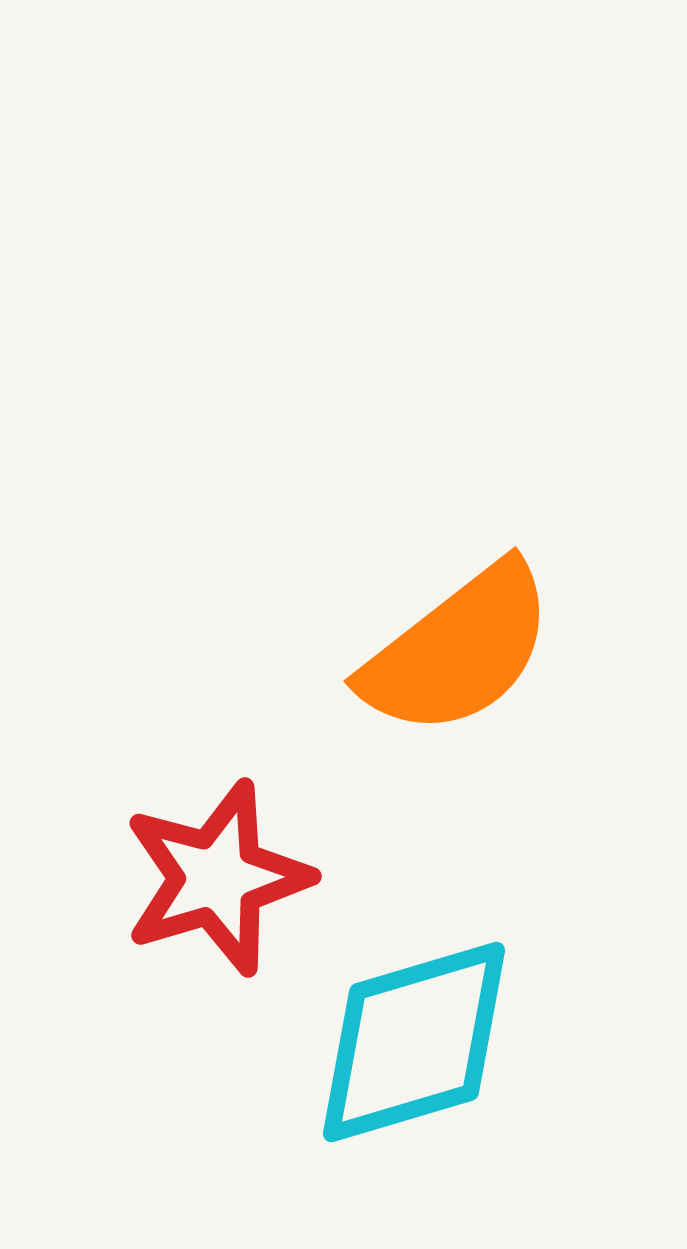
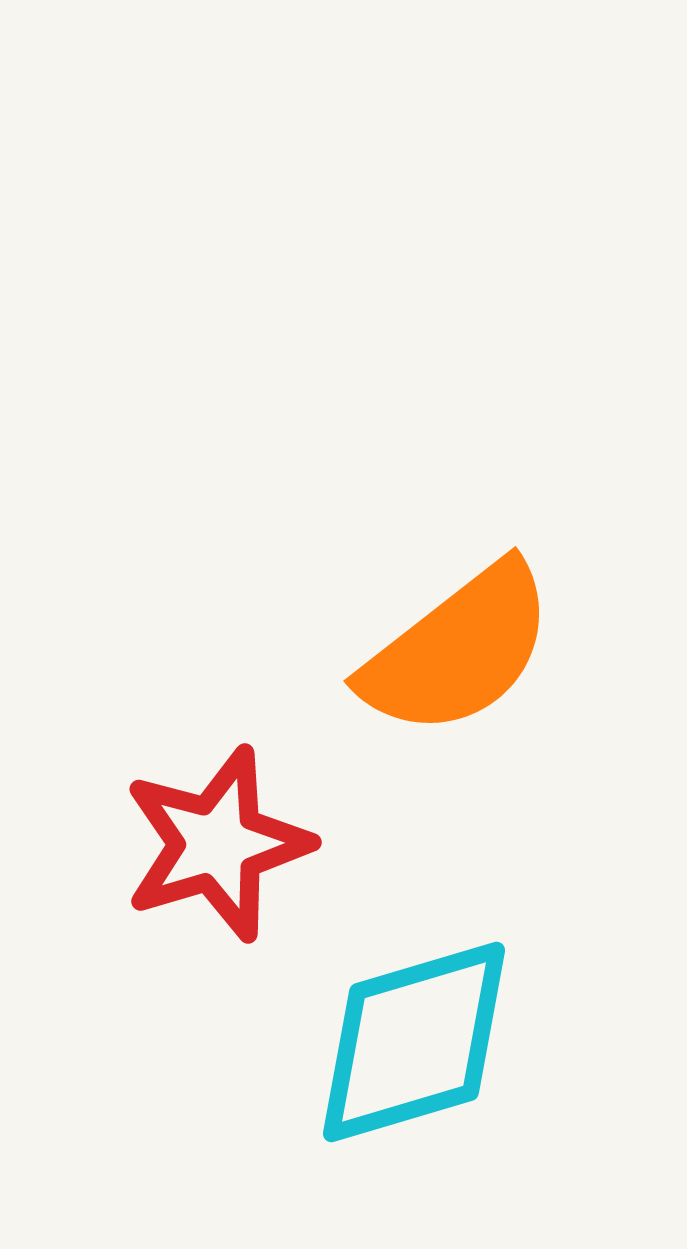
red star: moved 34 px up
